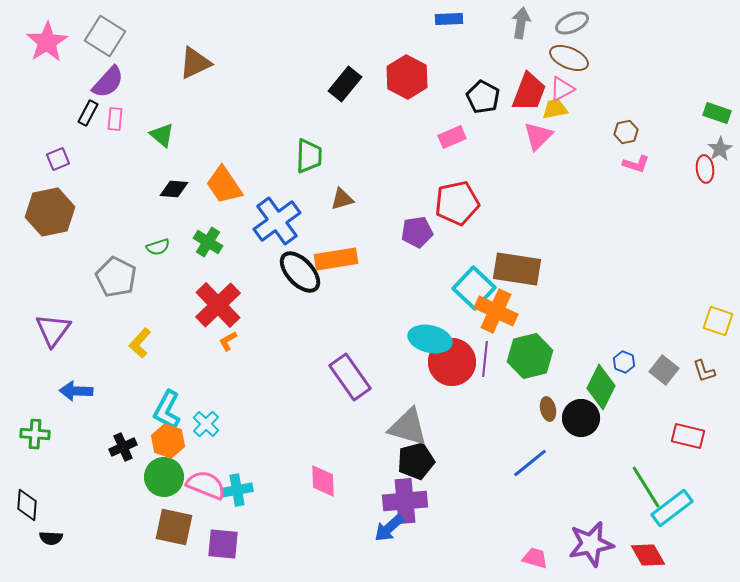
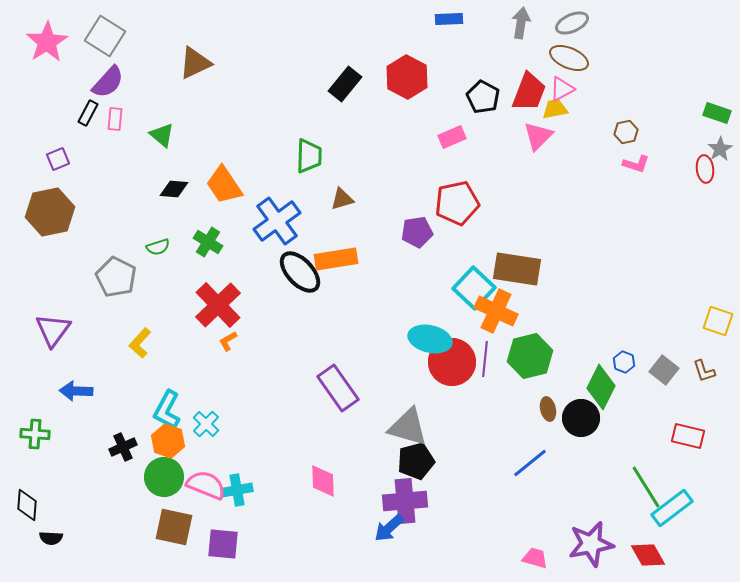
purple rectangle at (350, 377): moved 12 px left, 11 px down
